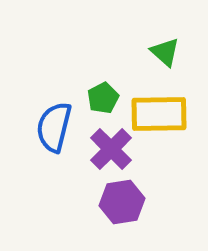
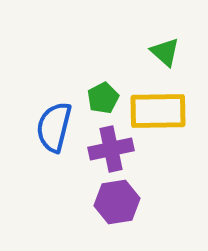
yellow rectangle: moved 1 px left, 3 px up
purple cross: rotated 33 degrees clockwise
purple hexagon: moved 5 px left
